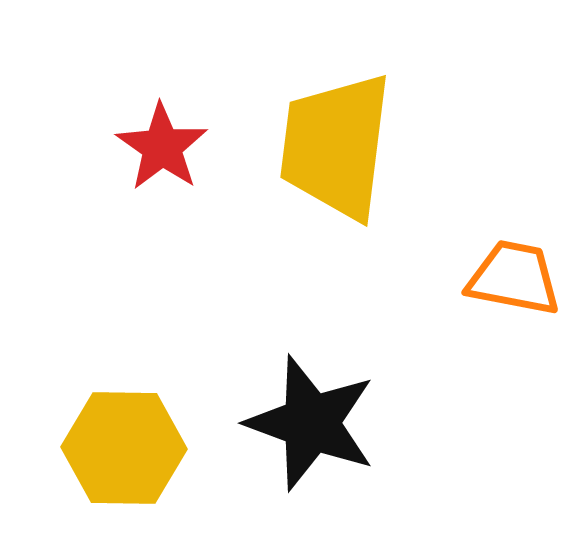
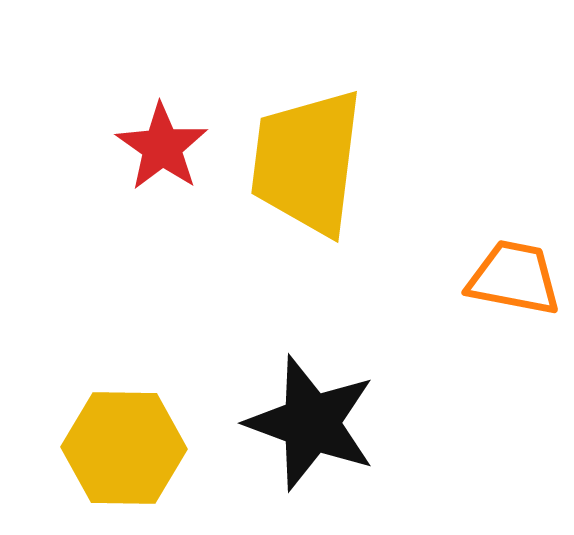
yellow trapezoid: moved 29 px left, 16 px down
